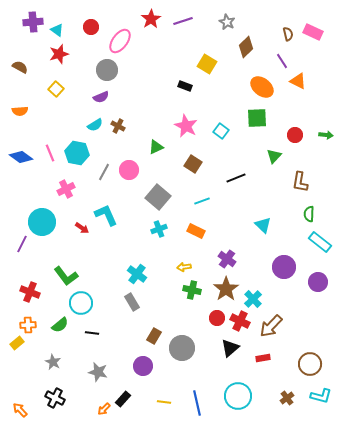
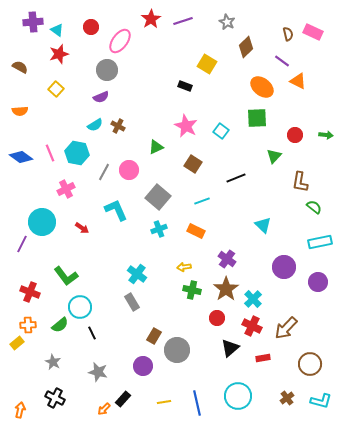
purple line at (282, 61): rotated 21 degrees counterclockwise
green semicircle at (309, 214): moved 5 px right, 7 px up; rotated 126 degrees clockwise
cyan L-shape at (106, 215): moved 10 px right, 5 px up
cyan rectangle at (320, 242): rotated 50 degrees counterclockwise
cyan circle at (81, 303): moved 1 px left, 4 px down
red cross at (240, 321): moved 12 px right, 5 px down
brown arrow at (271, 326): moved 15 px right, 2 px down
black line at (92, 333): rotated 56 degrees clockwise
gray circle at (182, 348): moved 5 px left, 2 px down
cyan L-shape at (321, 396): moved 5 px down
yellow line at (164, 402): rotated 16 degrees counterclockwise
orange arrow at (20, 410): rotated 56 degrees clockwise
